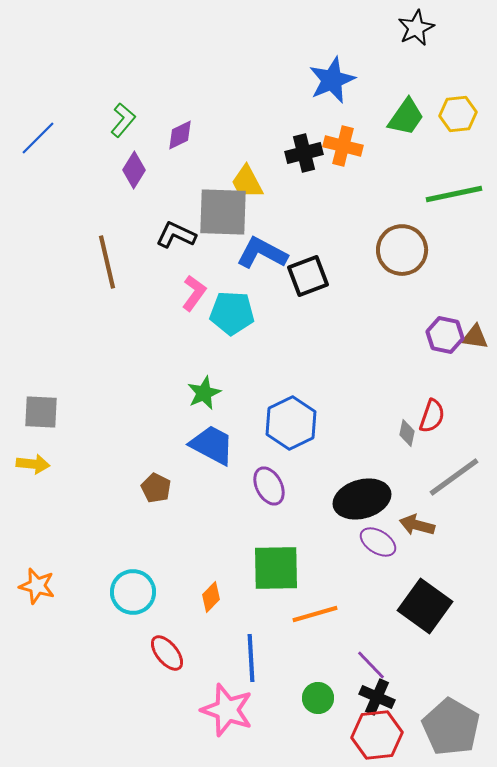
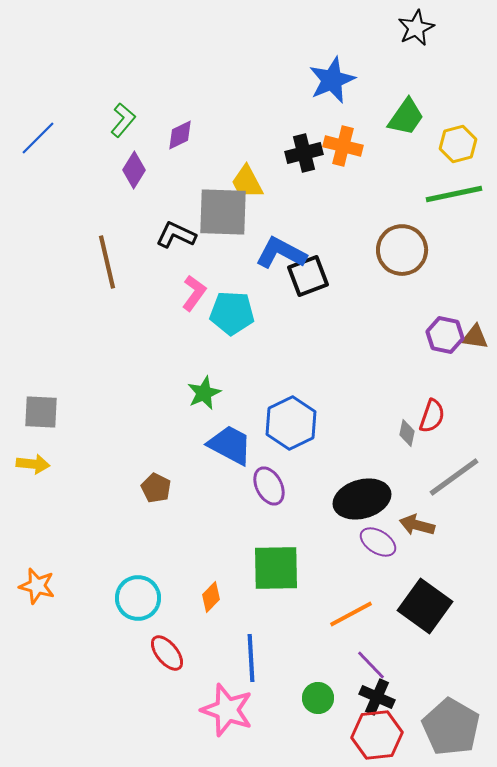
yellow hexagon at (458, 114): moved 30 px down; rotated 9 degrees counterclockwise
blue L-shape at (262, 253): moved 19 px right
blue trapezoid at (212, 445): moved 18 px right
cyan circle at (133, 592): moved 5 px right, 6 px down
orange line at (315, 614): moved 36 px right; rotated 12 degrees counterclockwise
